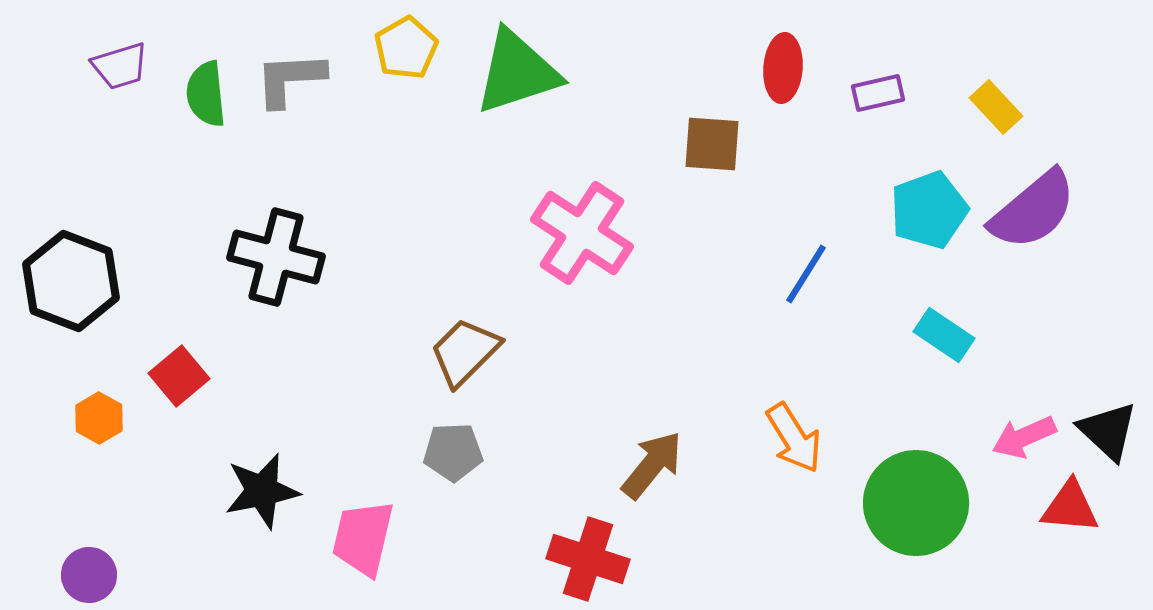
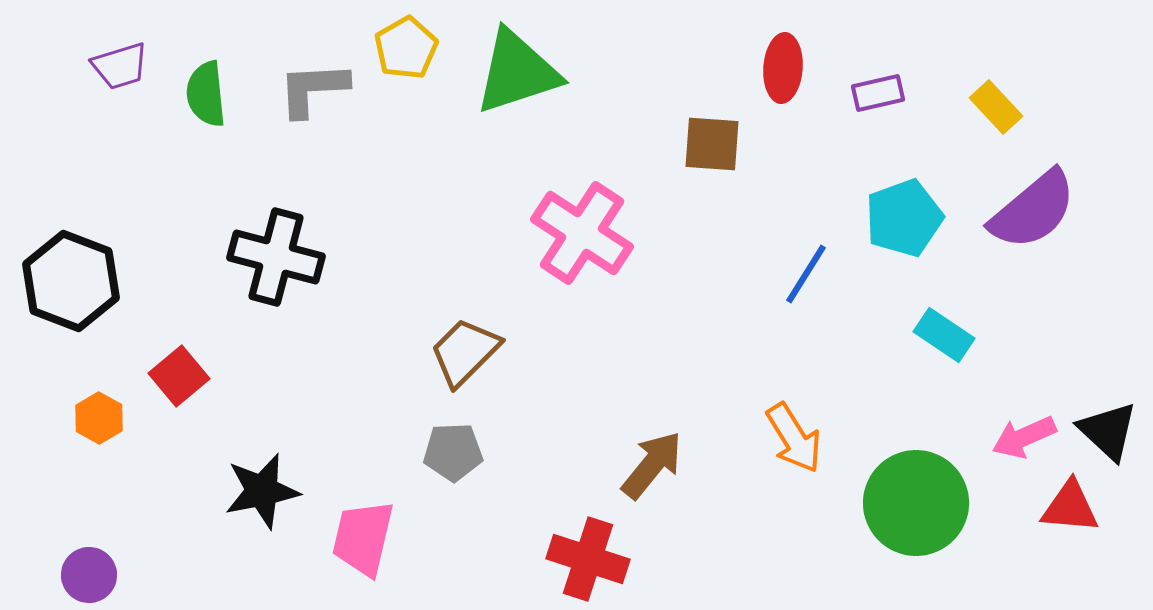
gray L-shape: moved 23 px right, 10 px down
cyan pentagon: moved 25 px left, 8 px down
